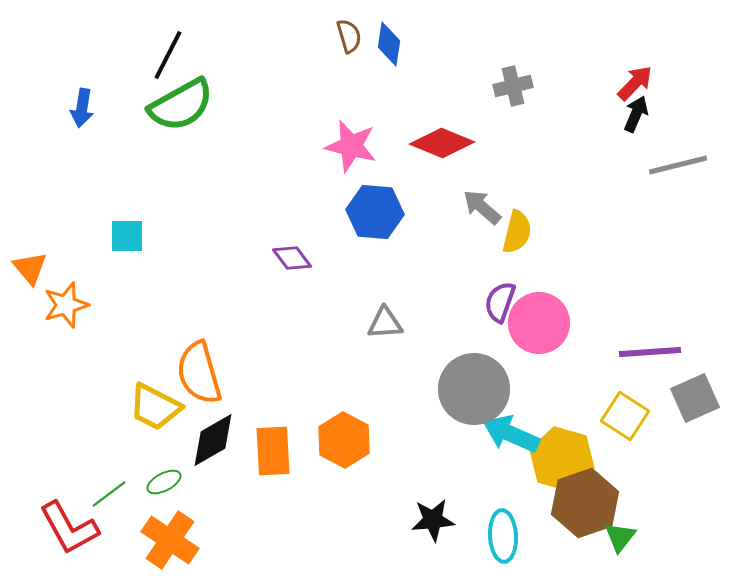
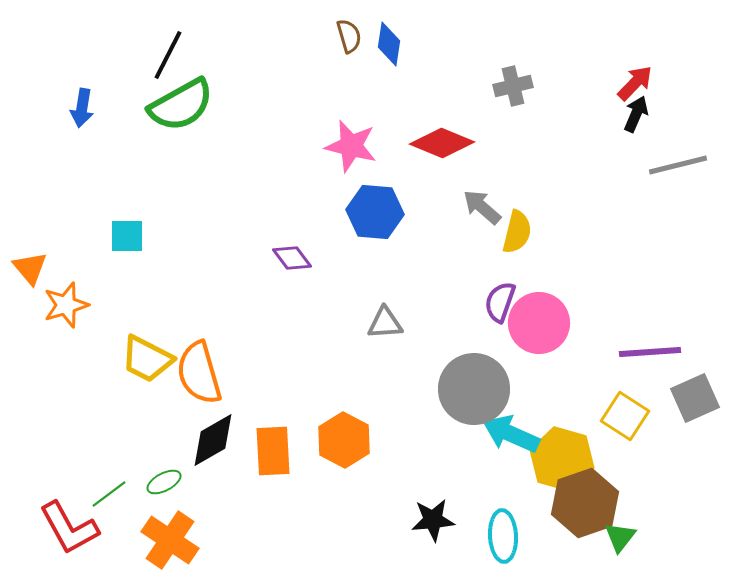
yellow trapezoid: moved 8 px left, 48 px up
